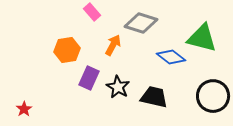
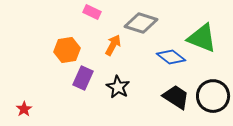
pink rectangle: rotated 24 degrees counterclockwise
green triangle: rotated 8 degrees clockwise
purple rectangle: moved 6 px left
black trapezoid: moved 22 px right; rotated 20 degrees clockwise
